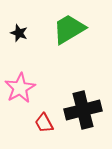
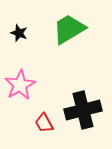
pink star: moved 3 px up
